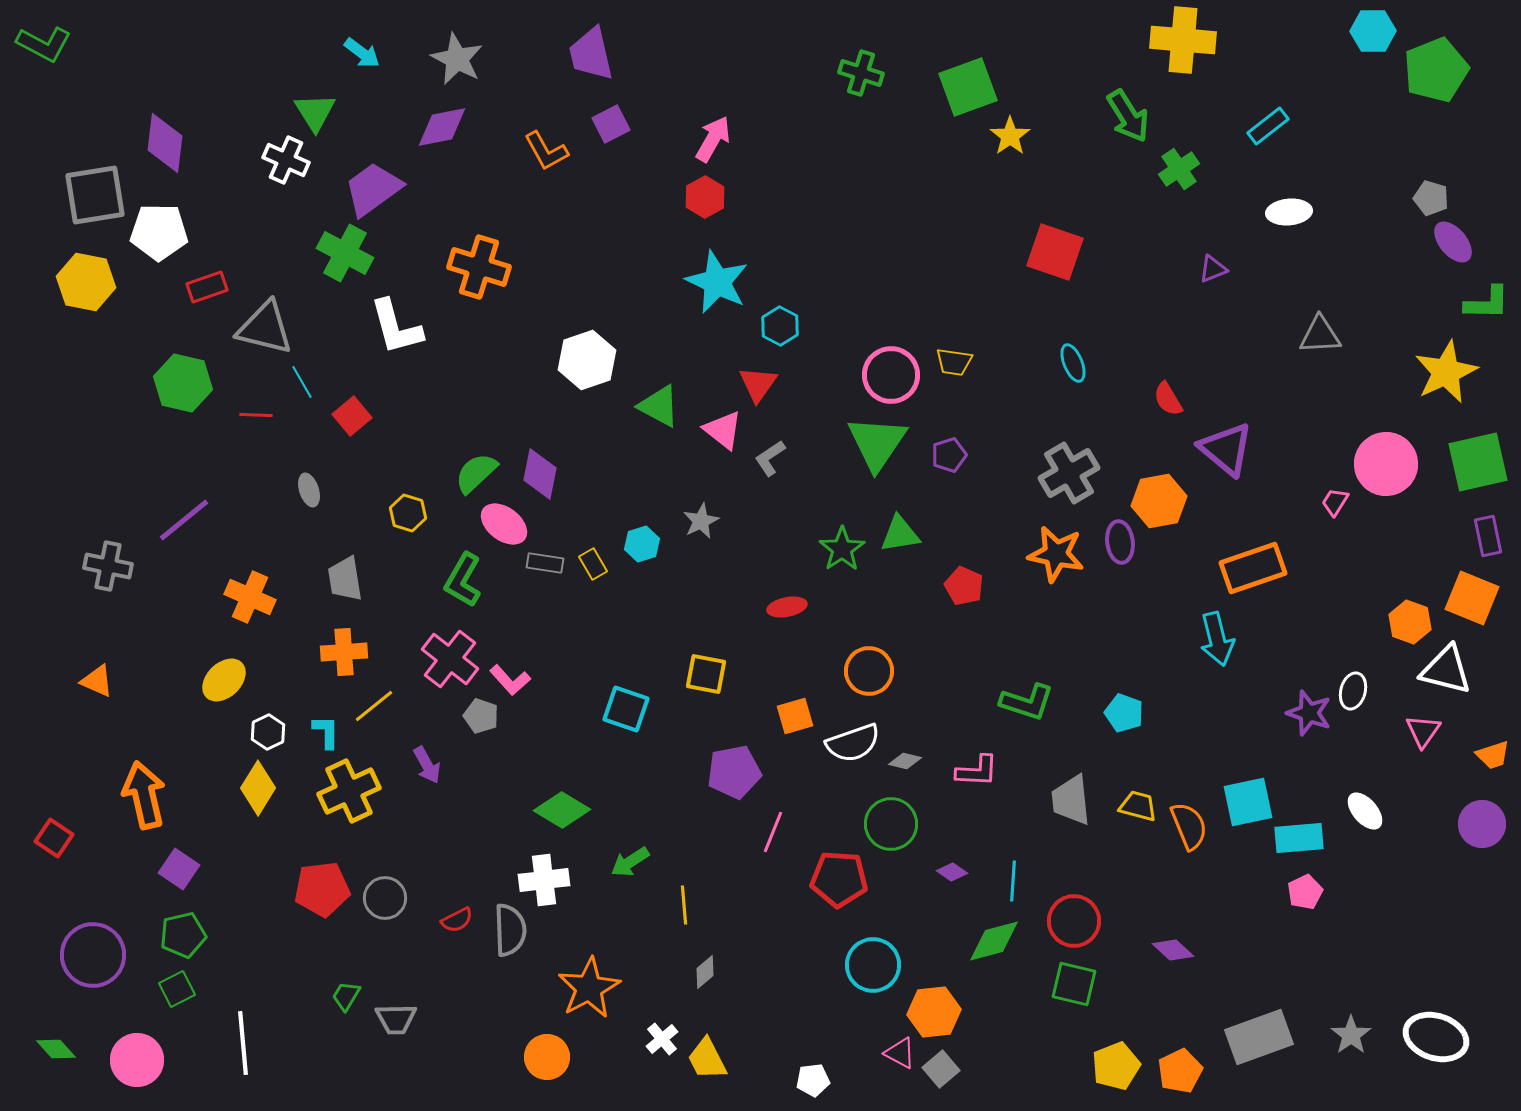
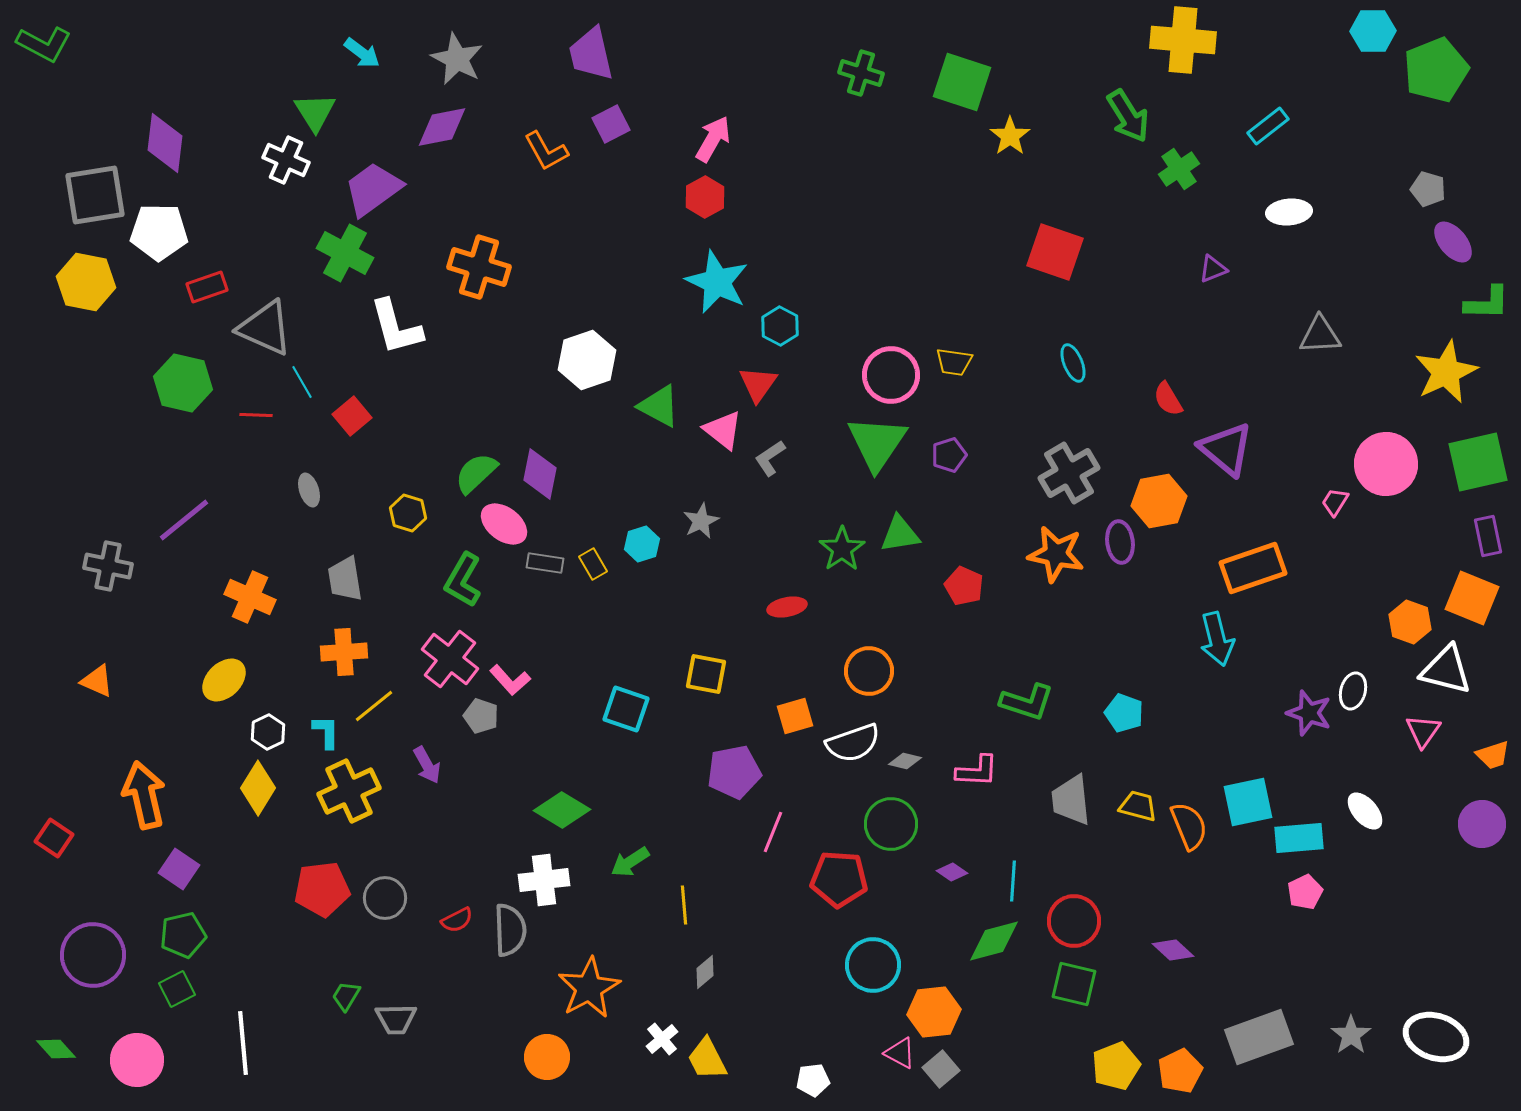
green square at (968, 87): moved 6 px left, 5 px up; rotated 38 degrees clockwise
gray pentagon at (1431, 198): moved 3 px left, 9 px up
gray triangle at (265, 328): rotated 10 degrees clockwise
